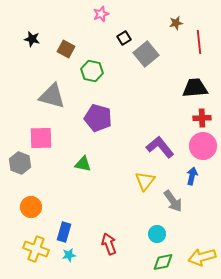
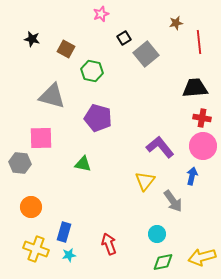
red cross: rotated 12 degrees clockwise
gray hexagon: rotated 15 degrees counterclockwise
